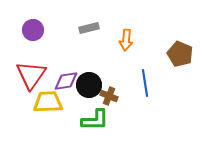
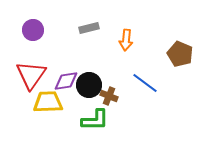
blue line: rotated 44 degrees counterclockwise
